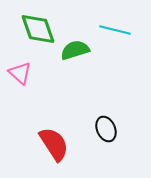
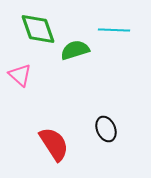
cyan line: moved 1 px left; rotated 12 degrees counterclockwise
pink triangle: moved 2 px down
